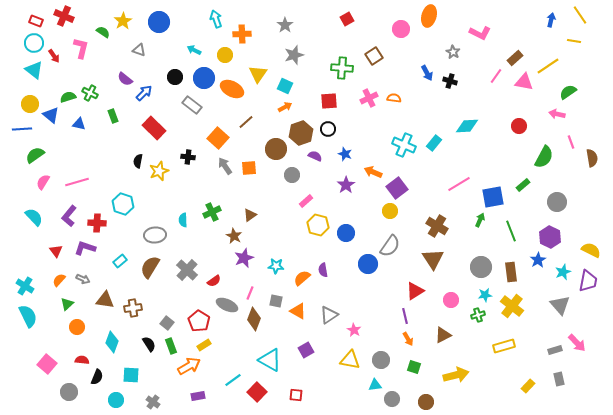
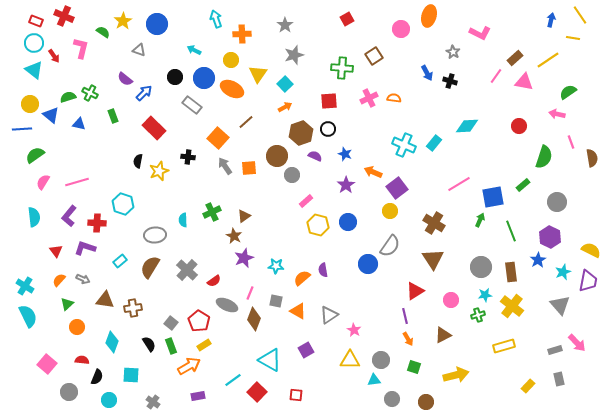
blue circle at (159, 22): moved 2 px left, 2 px down
yellow line at (574, 41): moved 1 px left, 3 px up
yellow circle at (225, 55): moved 6 px right, 5 px down
yellow line at (548, 66): moved 6 px up
cyan square at (285, 86): moved 2 px up; rotated 21 degrees clockwise
brown circle at (276, 149): moved 1 px right, 7 px down
green semicircle at (544, 157): rotated 10 degrees counterclockwise
brown triangle at (250, 215): moved 6 px left, 1 px down
cyan semicircle at (34, 217): rotated 36 degrees clockwise
brown cross at (437, 226): moved 3 px left, 3 px up
blue circle at (346, 233): moved 2 px right, 11 px up
gray square at (167, 323): moved 4 px right
yellow triangle at (350, 360): rotated 10 degrees counterclockwise
cyan triangle at (375, 385): moved 1 px left, 5 px up
cyan circle at (116, 400): moved 7 px left
